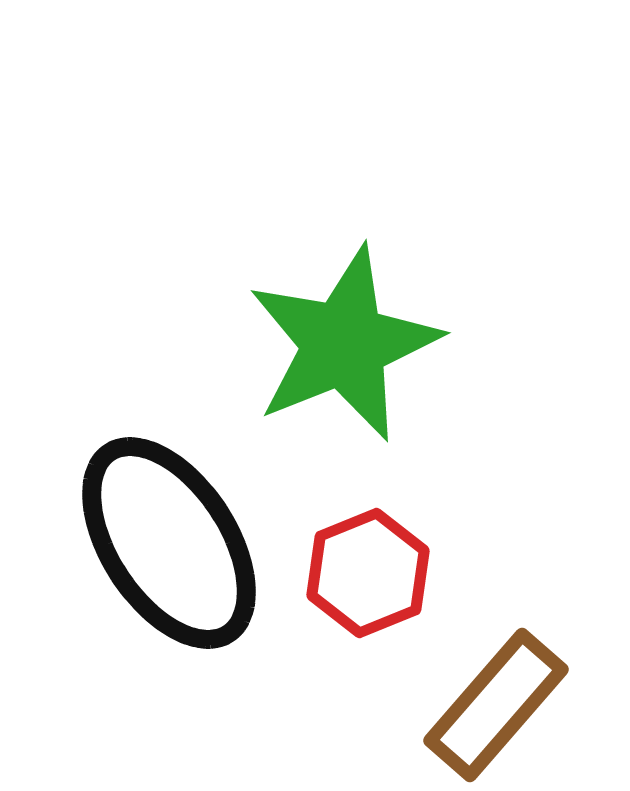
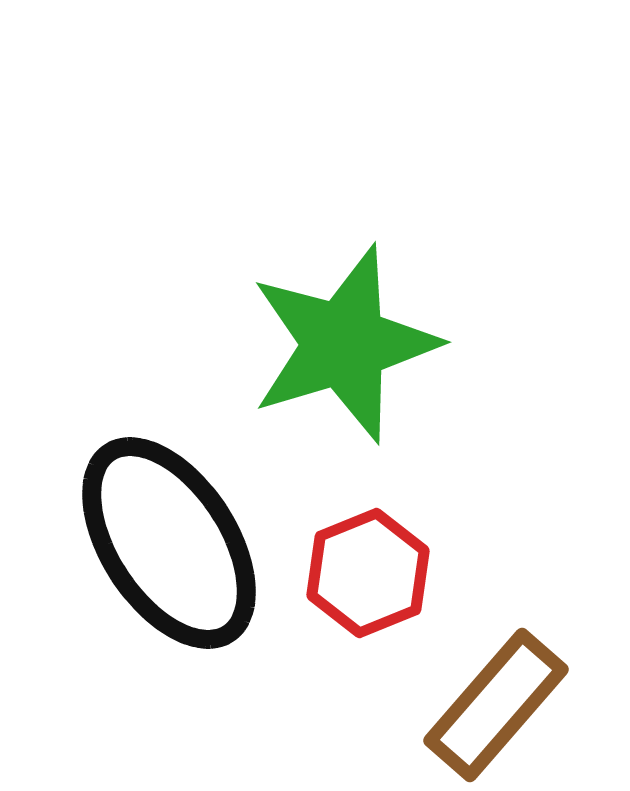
green star: rotated 5 degrees clockwise
